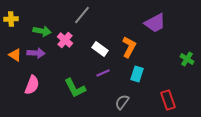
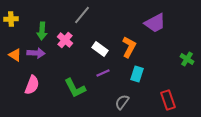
green arrow: rotated 84 degrees clockwise
